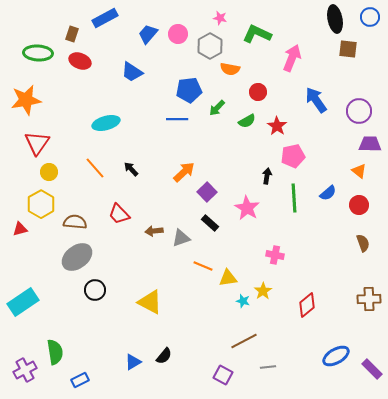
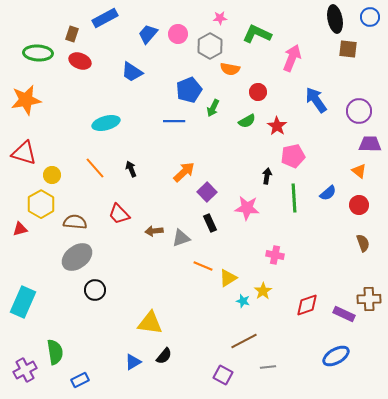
pink star at (220, 18): rotated 16 degrees counterclockwise
blue pentagon at (189, 90): rotated 15 degrees counterclockwise
green arrow at (217, 108): moved 4 px left; rotated 18 degrees counterclockwise
blue line at (177, 119): moved 3 px left, 2 px down
red triangle at (37, 143): moved 13 px left, 10 px down; rotated 48 degrees counterclockwise
black arrow at (131, 169): rotated 21 degrees clockwise
yellow circle at (49, 172): moved 3 px right, 3 px down
pink star at (247, 208): rotated 25 degrees counterclockwise
black rectangle at (210, 223): rotated 24 degrees clockwise
yellow triangle at (228, 278): rotated 24 degrees counterclockwise
cyan rectangle at (23, 302): rotated 32 degrees counterclockwise
yellow triangle at (150, 302): moved 21 px down; rotated 20 degrees counterclockwise
red diamond at (307, 305): rotated 20 degrees clockwise
purple rectangle at (372, 369): moved 28 px left, 55 px up; rotated 20 degrees counterclockwise
